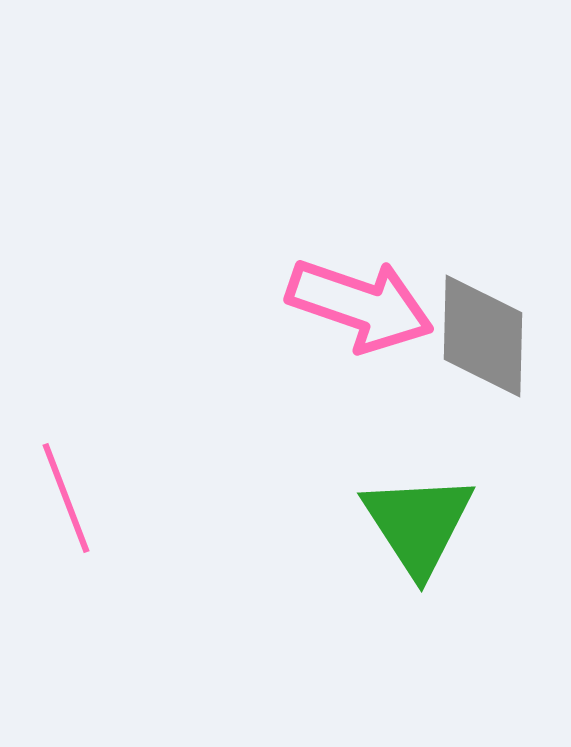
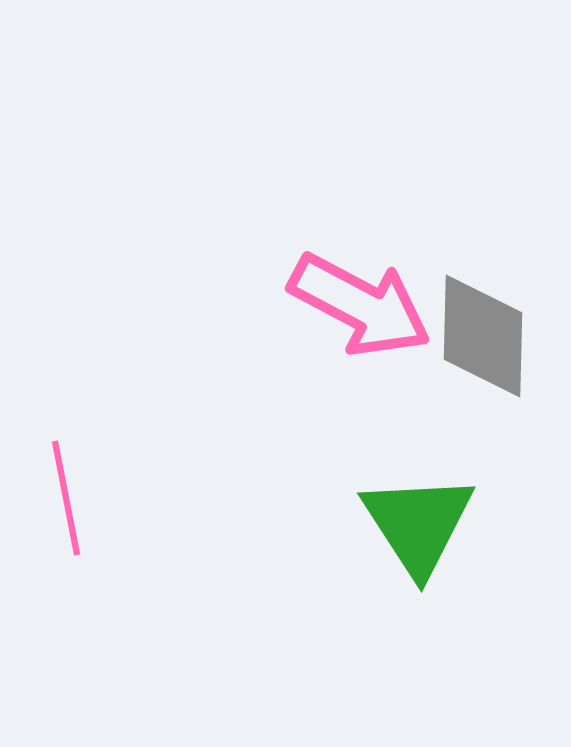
pink arrow: rotated 9 degrees clockwise
pink line: rotated 10 degrees clockwise
